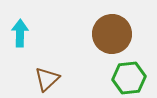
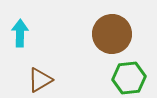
brown triangle: moved 7 px left, 1 px down; rotated 12 degrees clockwise
